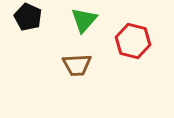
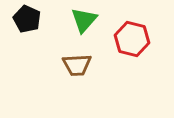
black pentagon: moved 1 px left, 2 px down
red hexagon: moved 1 px left, 2 px up
